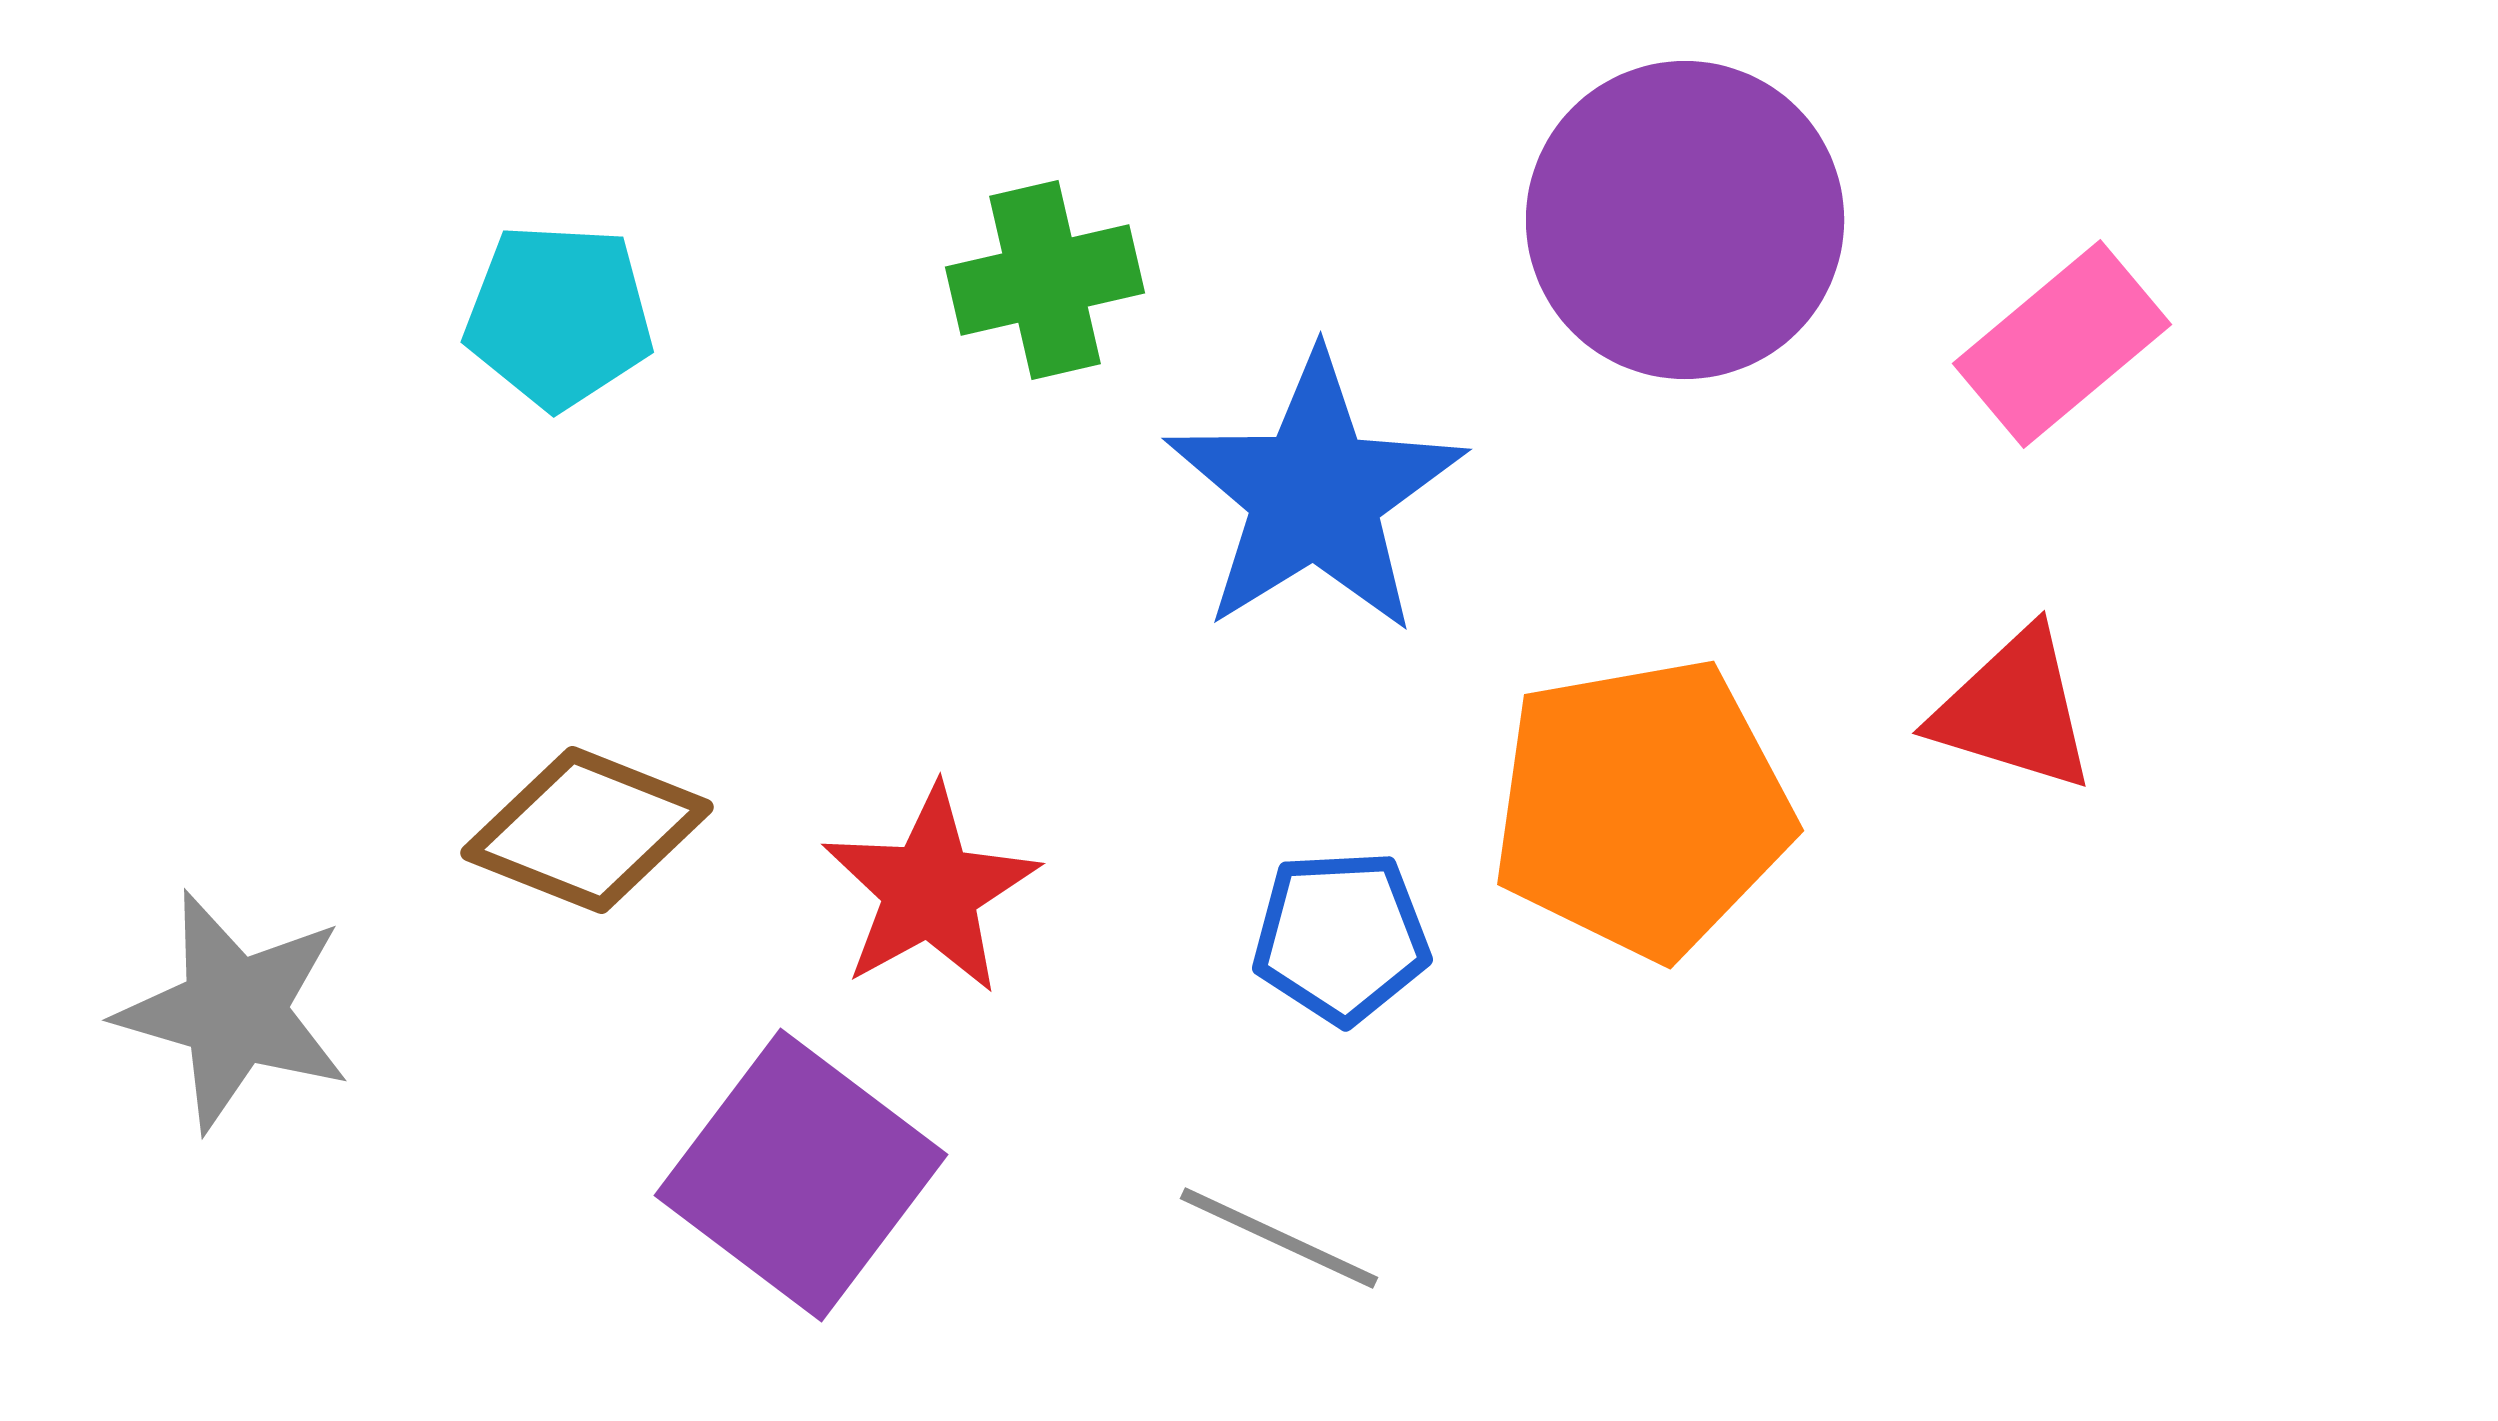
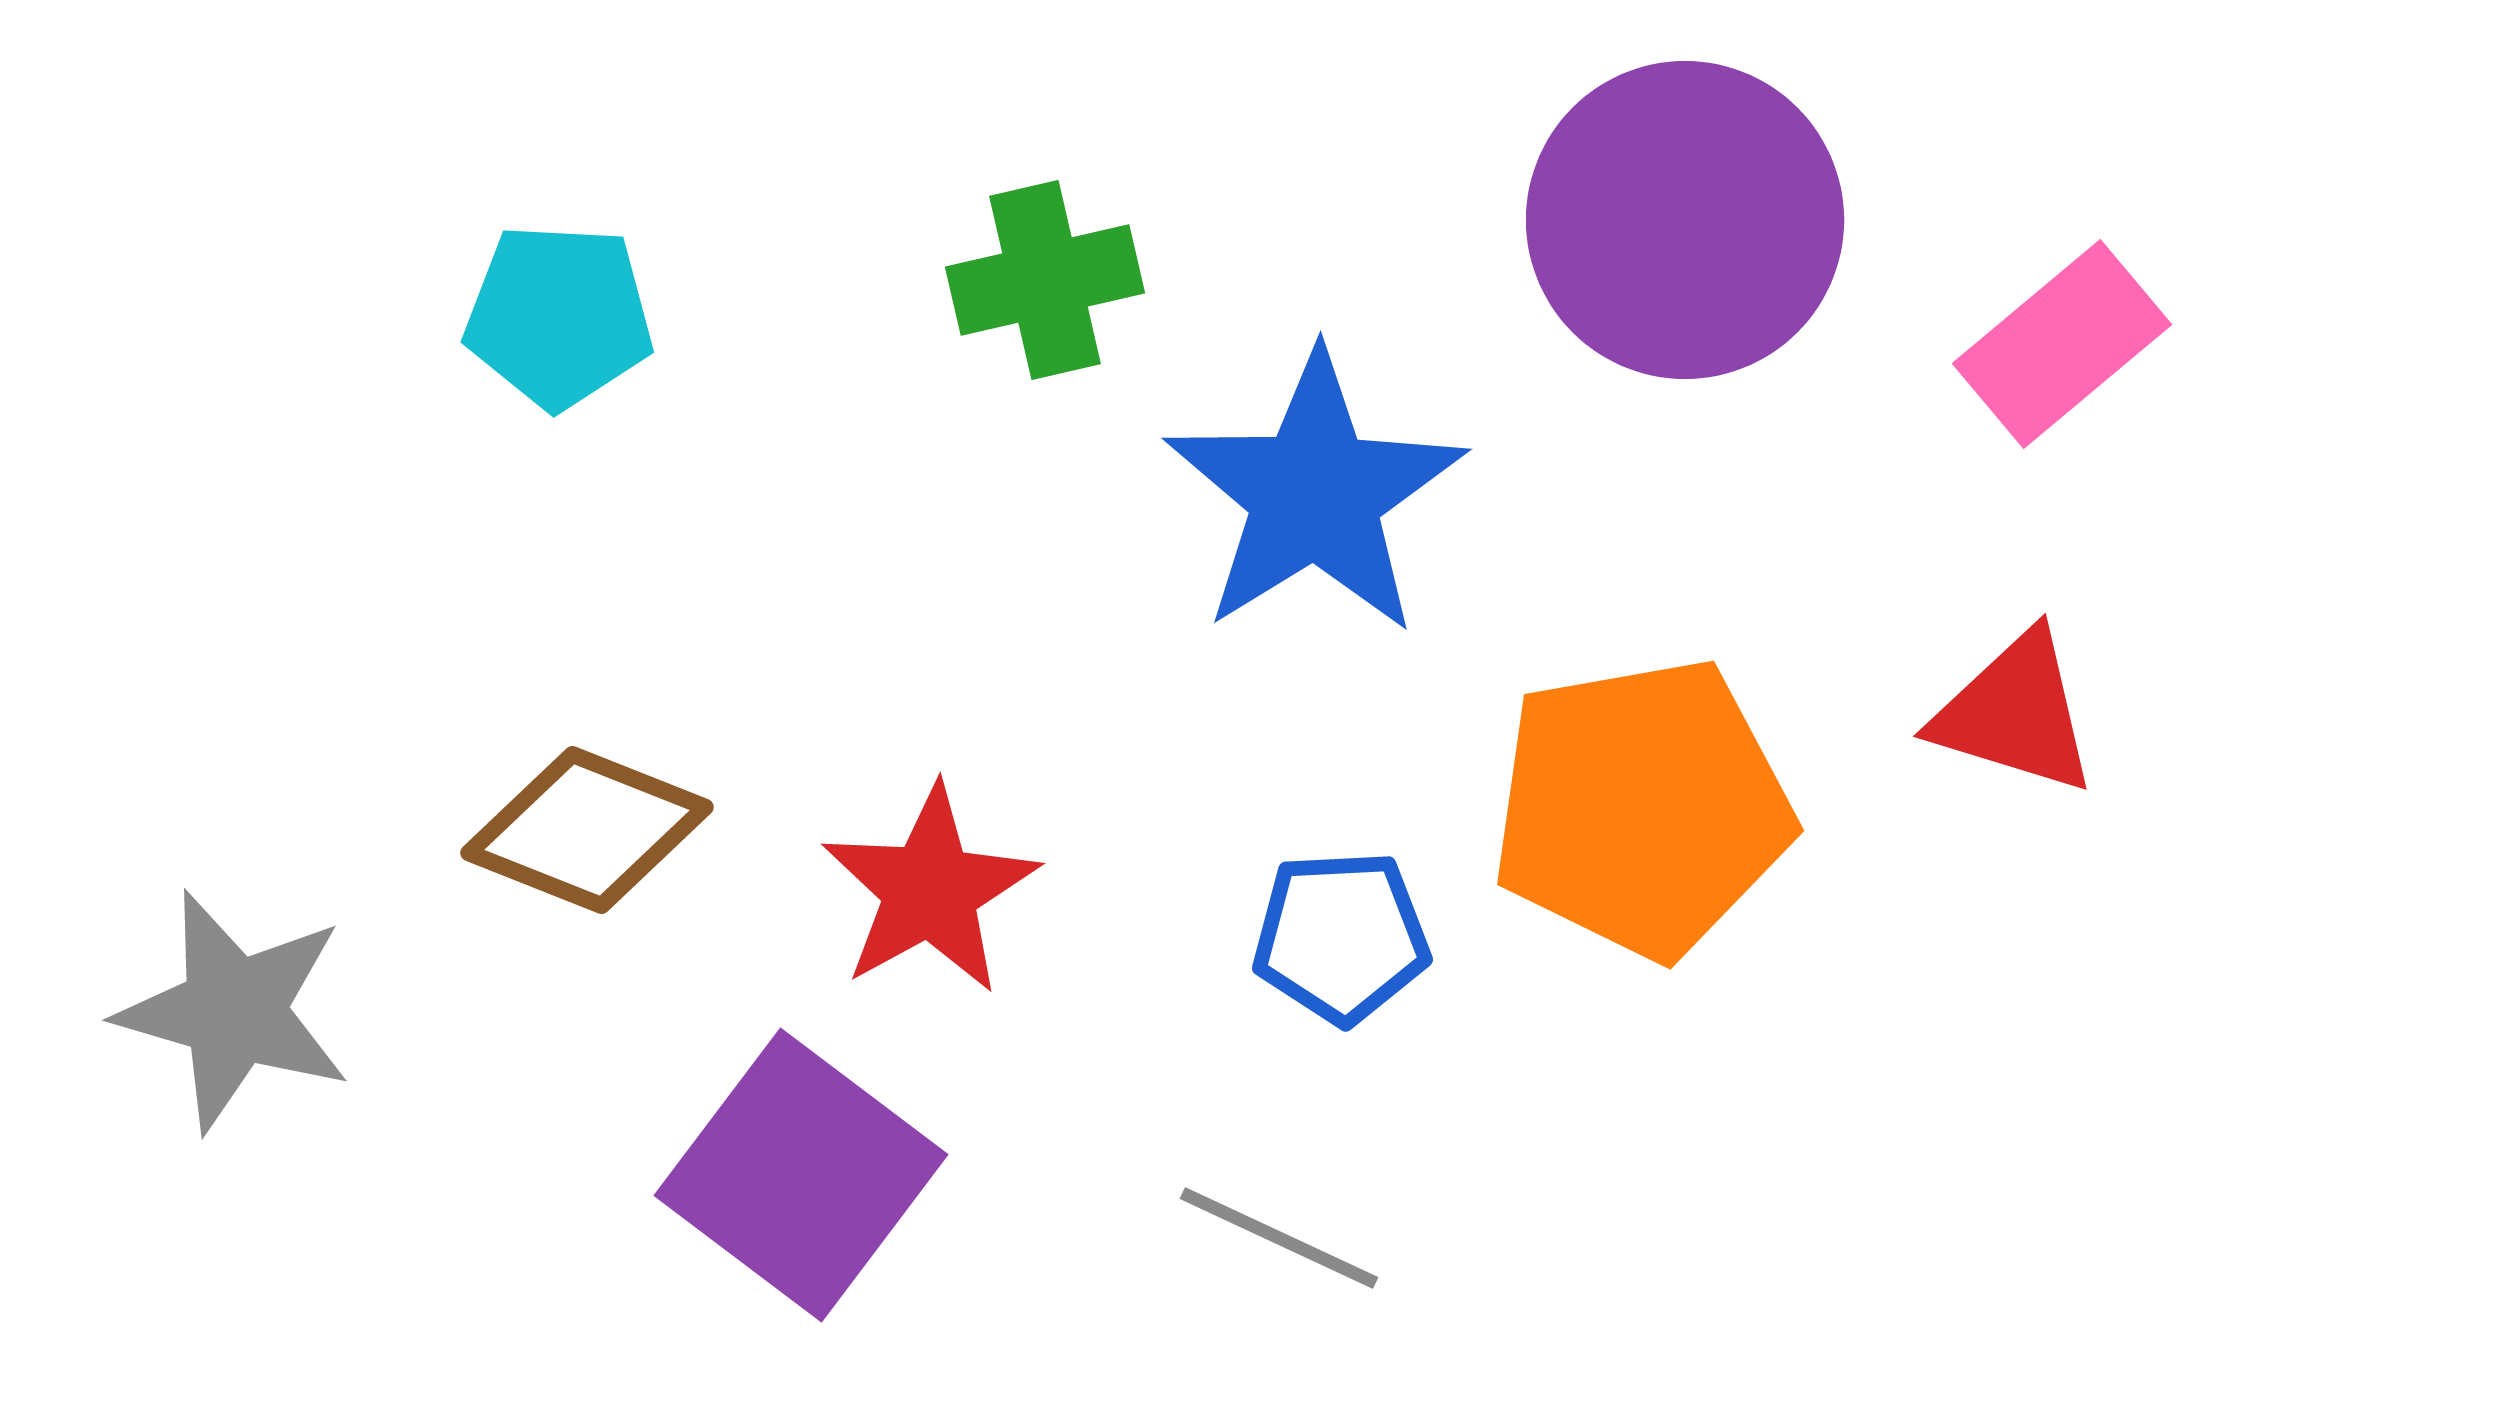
red triangle: moved 1 px right, 3 px down
